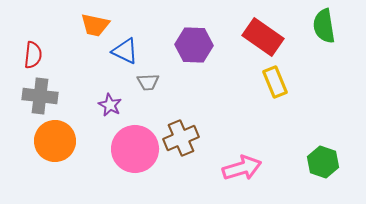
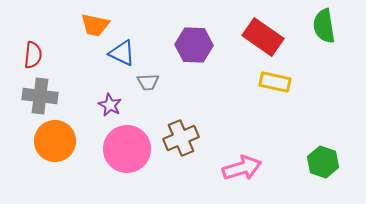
blue triangle: moved 3 px left, 2 px down
yellow rectangle: rotated 56 degrees counterclockwise
pink circle: moved 8 px left
